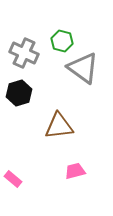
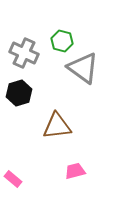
brown triangle: moved 2 px left
